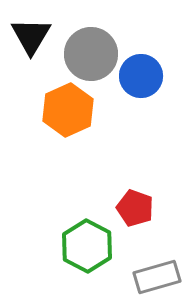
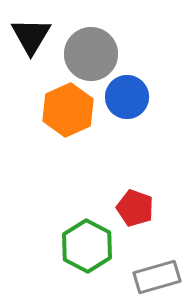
blue circle: moved 14 px left, 21 px down
